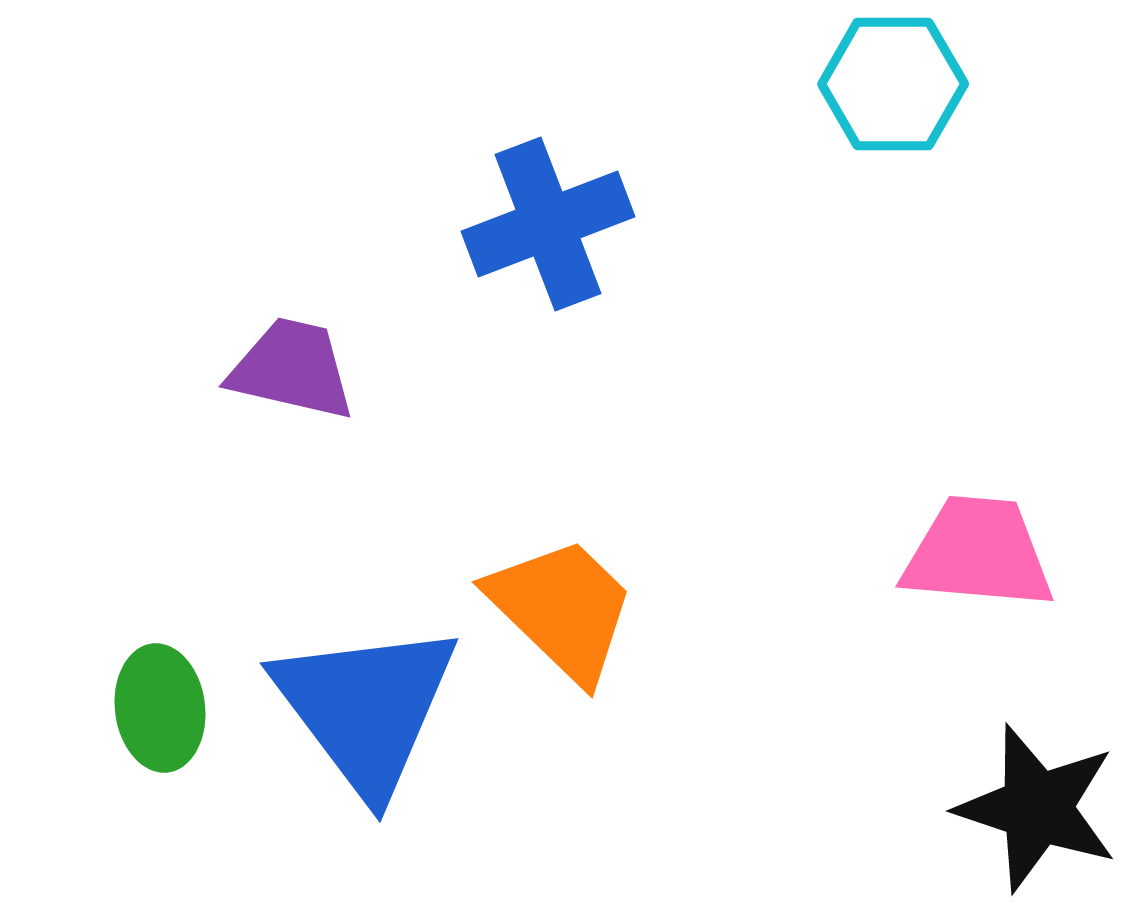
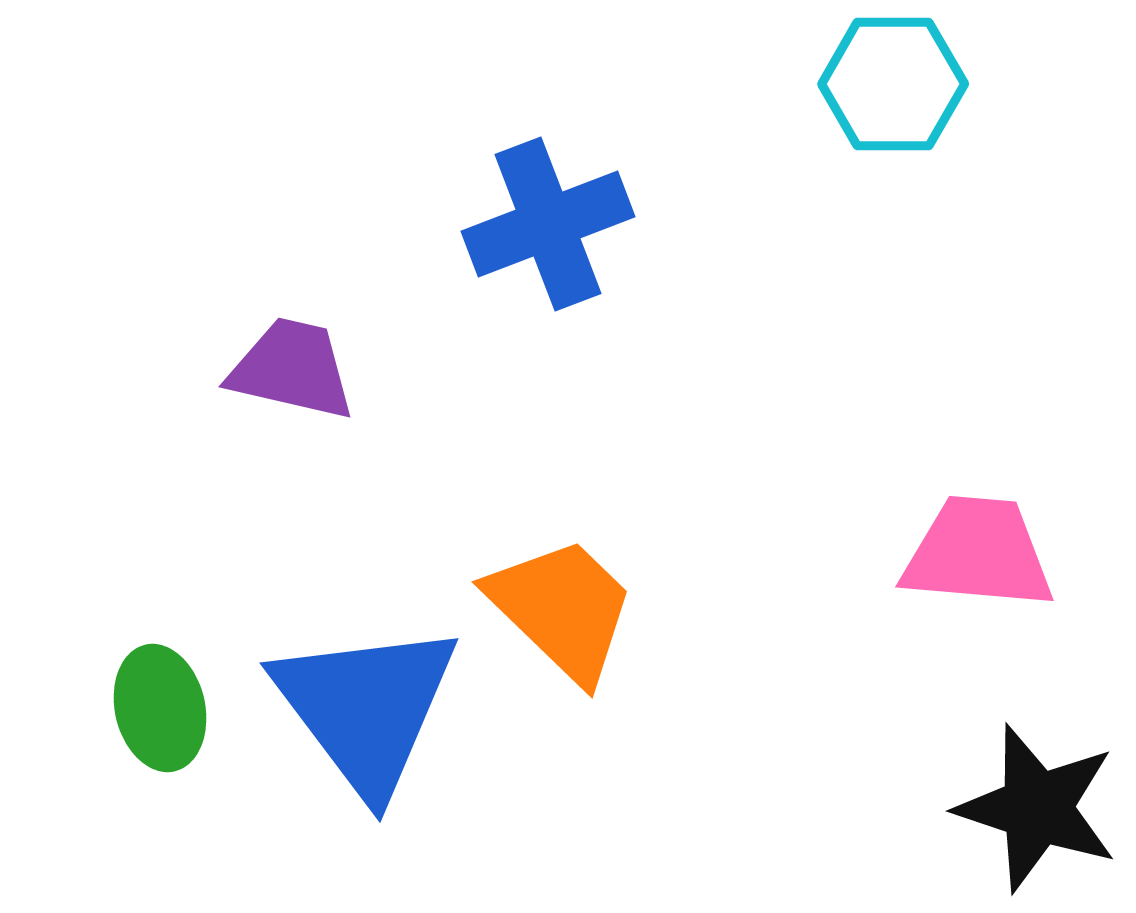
green ellipse: rotated 6 degrees counterclockwise
